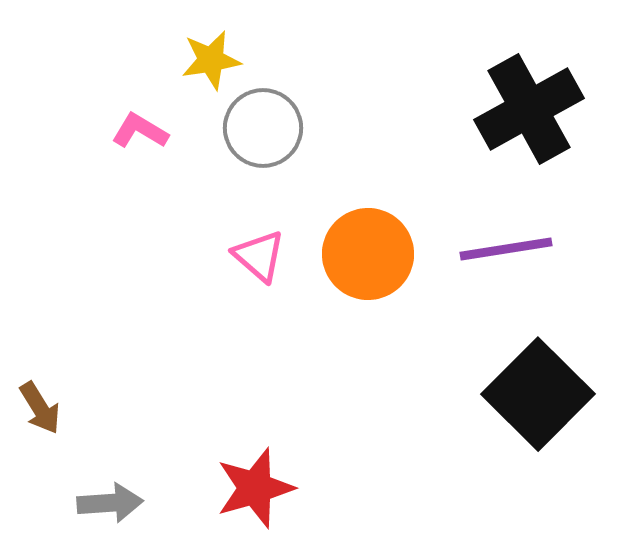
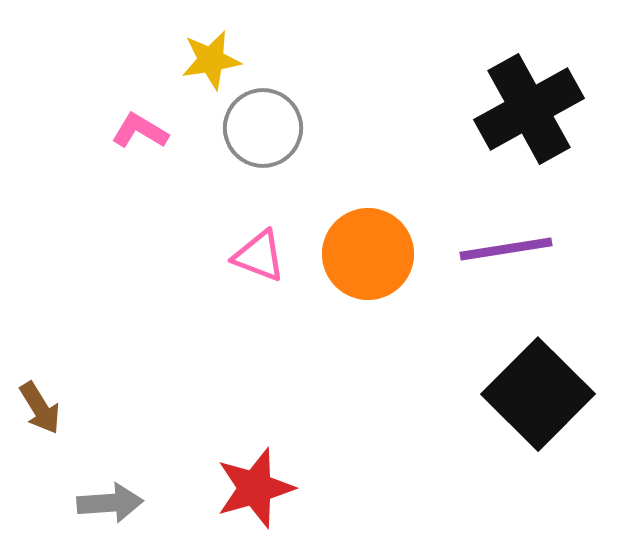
pink triangle: rotated 20 degrees counterclockwise
